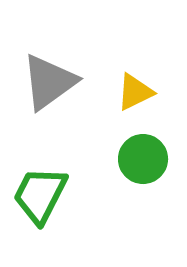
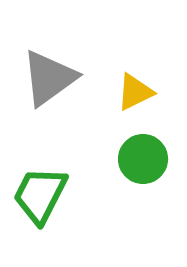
gray triangle: moved 4 px up
